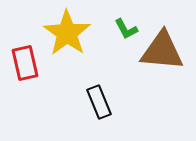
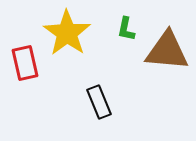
green L-shape: rotated 40 degrees clockwise
brown triangle: moved 5 px right
